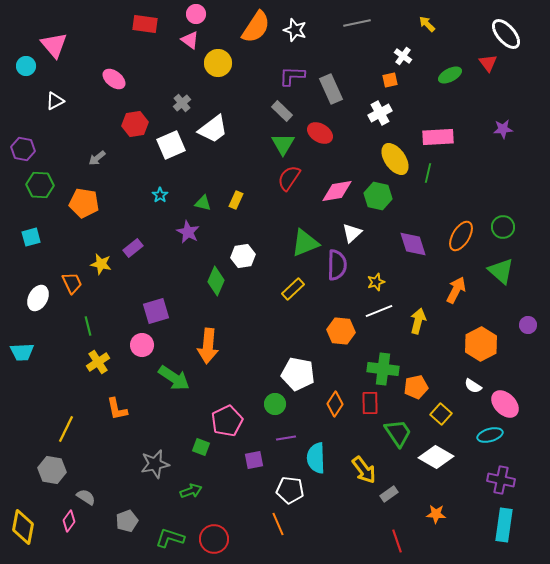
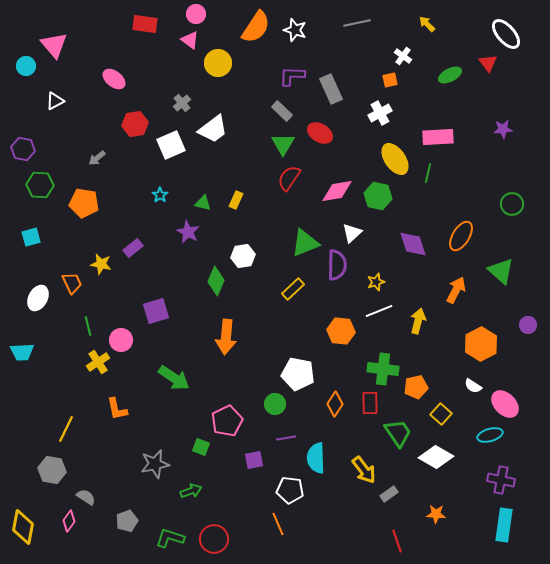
green circle at (503, 227): moved 9 px right, 23 px up
pink circle at (142, 345): moved 21 px left, 5 px up
orange arrow at (208, 346): moved 18 px right, 9 px up
